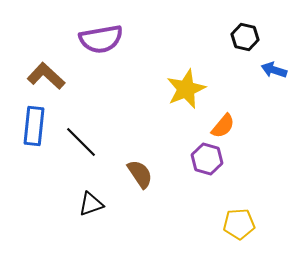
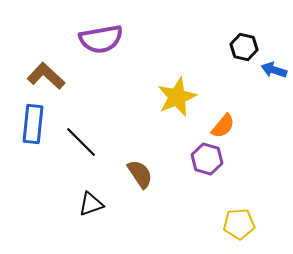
black hexagon: moved 1 px left, 10 px down
yellow star: moved 9 px left, 8 px down
blue rectangle: moved 1 px left, 2 px up
